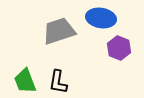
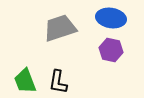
blue ellipse: moved 10 px right
gray trapezoid: moved 1 px right, 3 px up
purple hexagon: moved 8 px left, 2 px down; rotated 10 degrees counterclockwise
